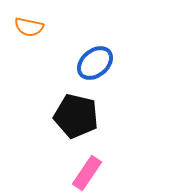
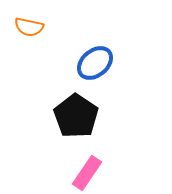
black pentagon: rotated 21 degrees clockwise
